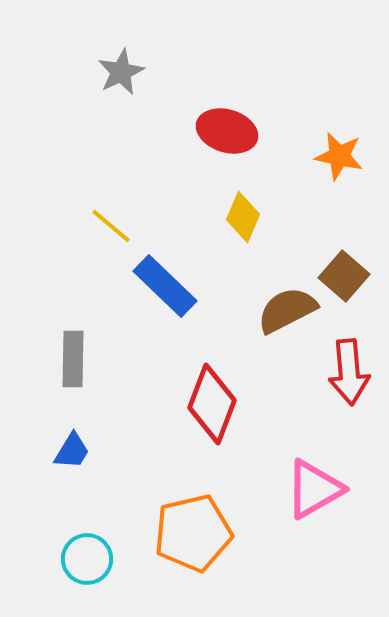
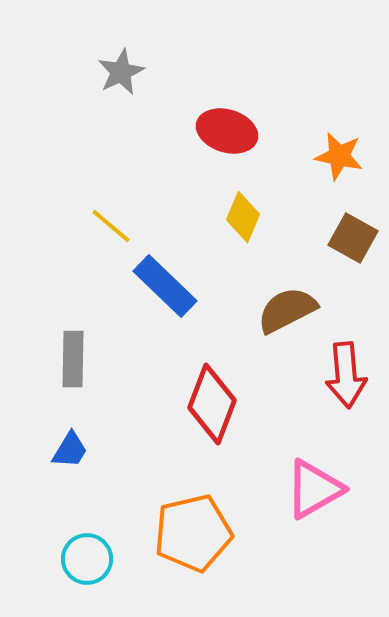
brown square: moved 9 px right, 38 px up; rotated 12 degrees counterclockwise
red arrow: moved 3 px left, 3 px down
blue trapezoid: moved 2 px left, 1 px up
